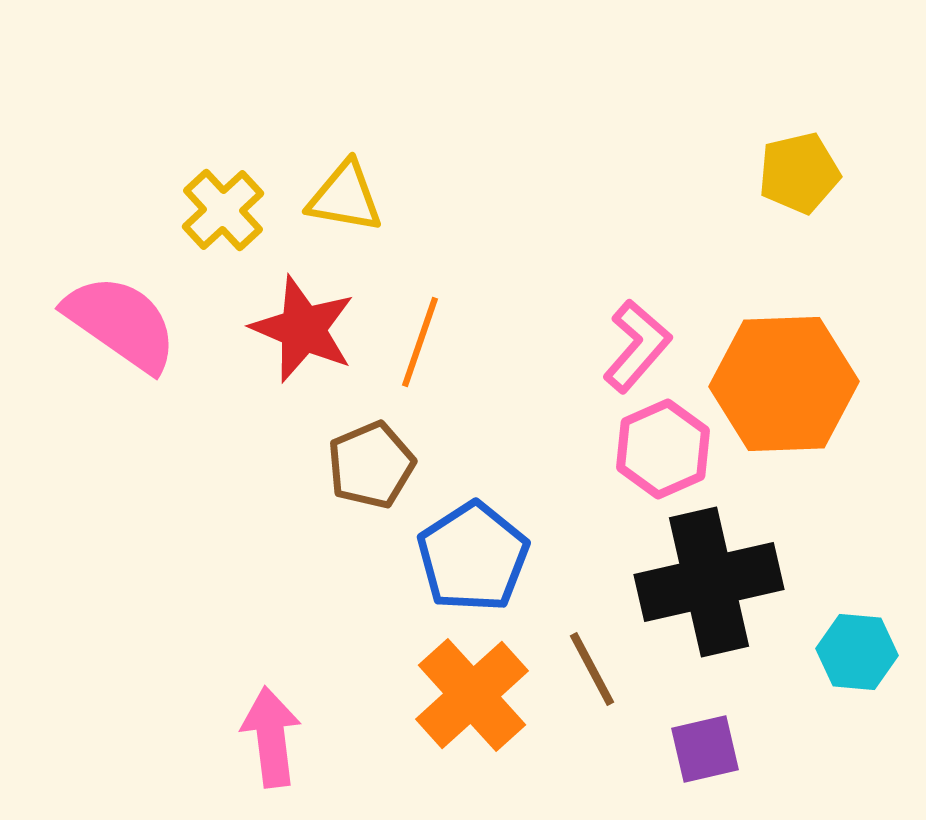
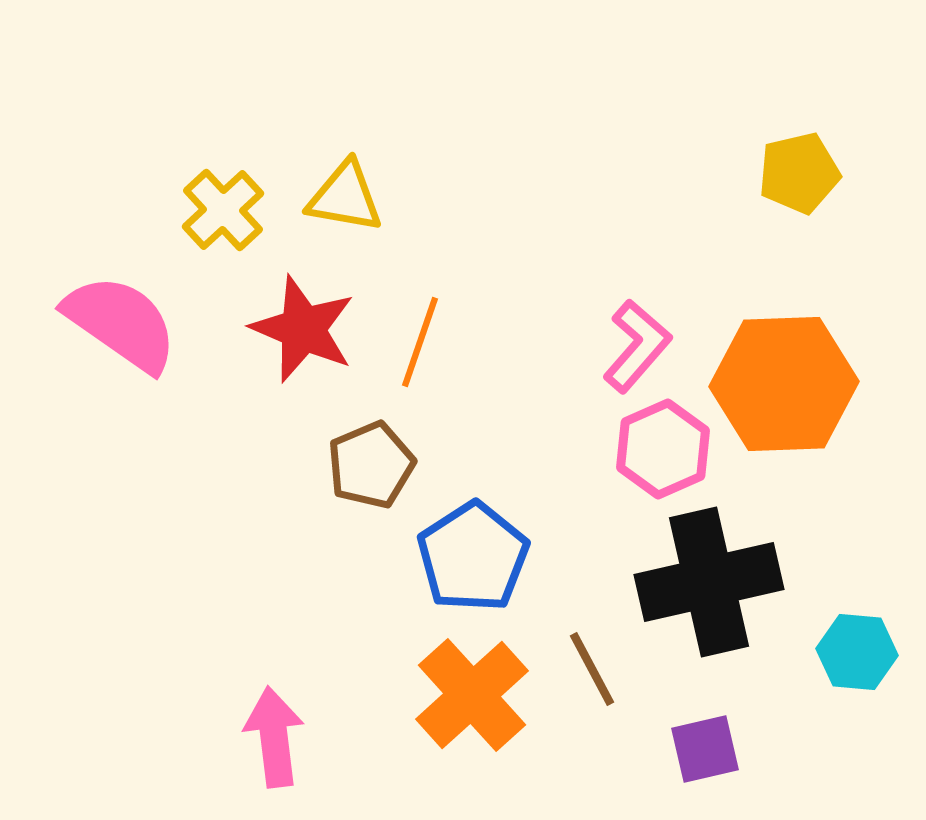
pink arrow: moved 3 px right
